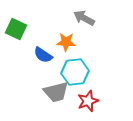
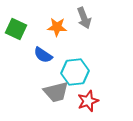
gray arrow: rotated 140 degrees counterclockwise
orange star: moved 9 px left, 15 px up
